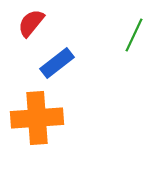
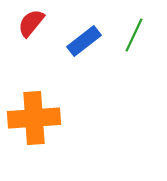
blue rectangle: moved 27 px right, 22 px up
orange cross: moved 3 px left
